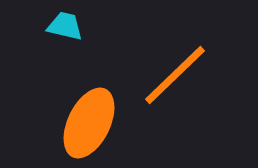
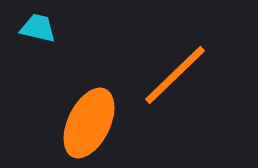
cyan trapezoid: moved 27 px left, 2 px down
